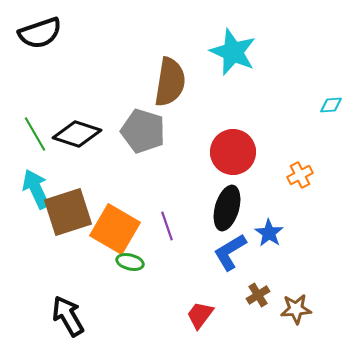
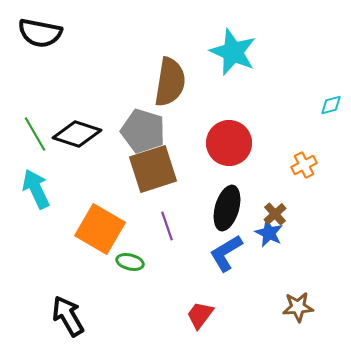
black semicircle: rotated 30 degrees clockwise
cyan diamond: rotated 10 degrees counterclockwise
red circle: moved 4 px left, 9 px up
orange cross: moved 4 px right, 10 px up
brown square: moved 85 px right, 43 px up
orange square: moved 15 px left
blue star: rotated 8 degrees counterclockwise
blue L-shape: moved 4 px left, 1 px down
brown cross: moved 17 px right, 81 px up; rotated 10 degrees counterclockwise
brown star: moved 2 px right, 2 px up
